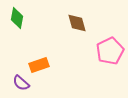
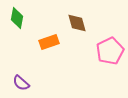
orange rectangle: moved 10 px right, 23 px up
